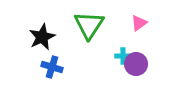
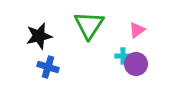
pink triangle: moved 2 px left, 7 px down
black star: moved 3 px left, 1 px up; rotated 12 degrees clockwise
blue cross: moved 4 px left
